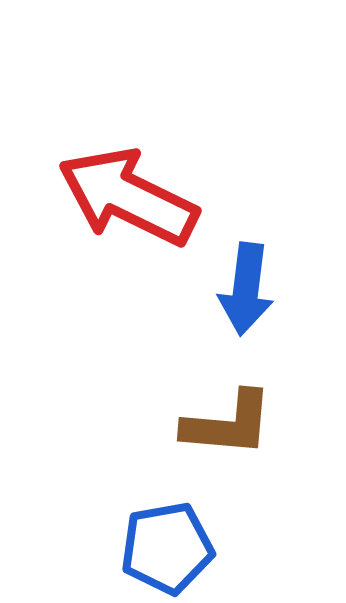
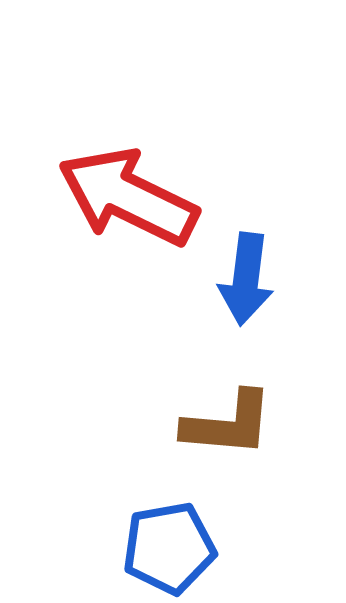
blue arrow: moved 10 px up
blue pentagon: moved 2 px right
